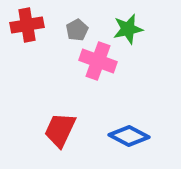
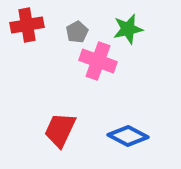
gray pentagon: moved 2 px down
blue diamond: moved 1 px left
